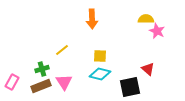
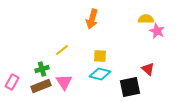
orange arrow: rotated 18 degrees clockwise
